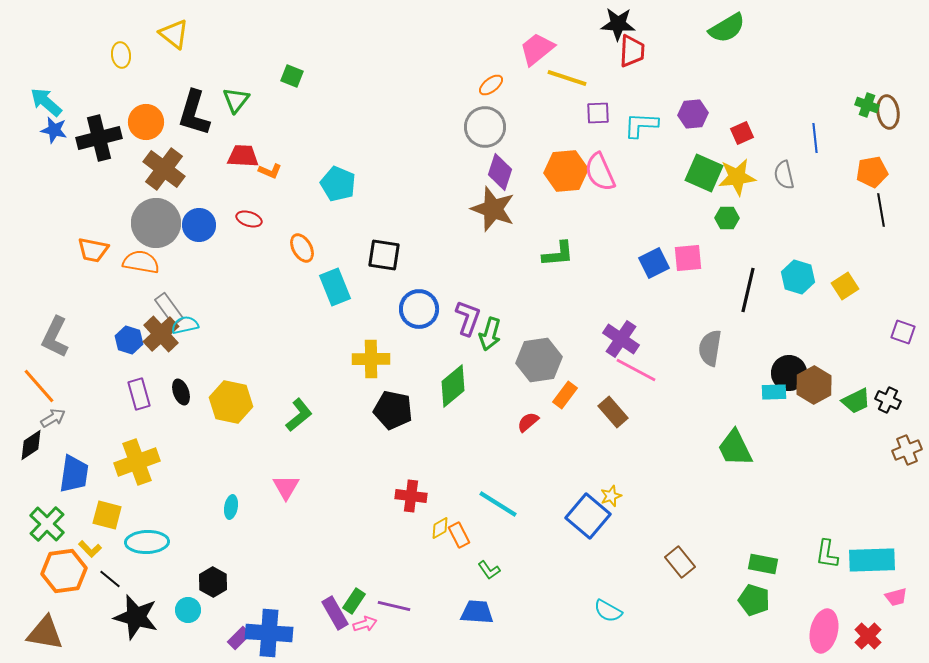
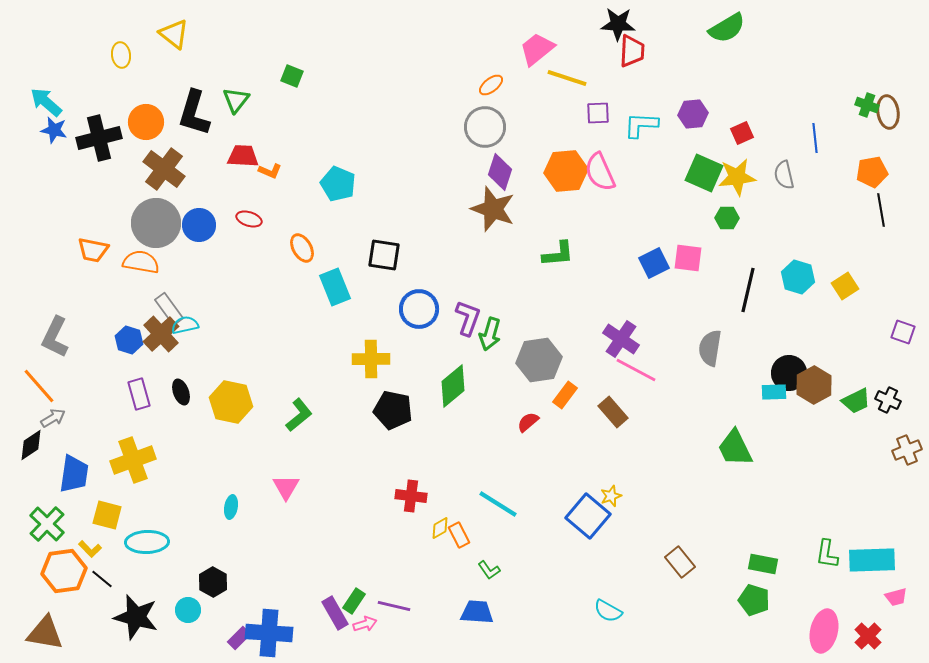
pink square at (688, 258): rotated 12 degrees clockwise
yellow cross at (137, 462): moved 4 px left, 2 px up
black line at (110, 579): moved 8 px left
